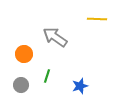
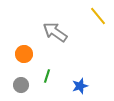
yellow line: moved 1 px right, 3 px up; rotated 48 degrees clockwise
gray arrow: moved 5 px up
